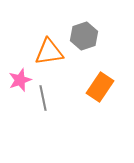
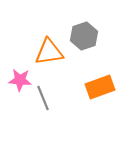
pink star: rotated 25 degrees clockwise
orange rectangle: rotated 36 degrees clockwise
gray line: rotated 10 degrees counterclockwise
